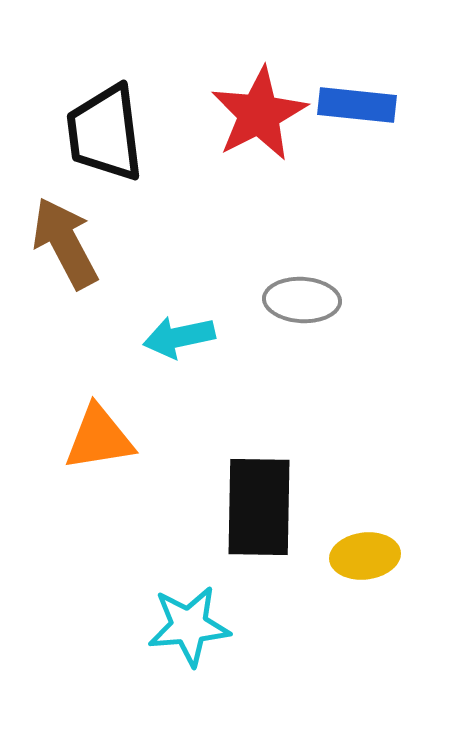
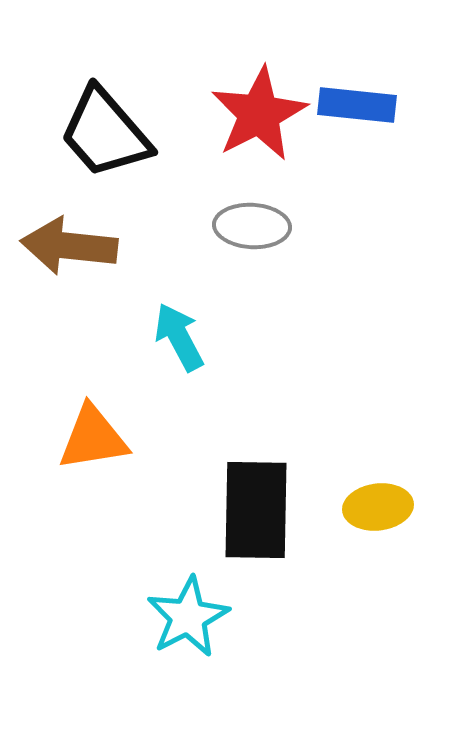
black trapezoid: rotated 34 degrees counterclockwise
brown arrow: moved 4 px right, 3 px down; rotated 56 degrees counterclockwise
gray ellipse: moved 50 px left, 74 px up
cyan arrow: rotated 74 degrees clockwise
orange triangle: moved 6 px left
black rectangle: moved 3 px left, 3 px down
yellow ellipse: moved 13 px right, 49 px up
cyan star: moved 1 px left, 9 px up; rotated 22 degrees counterclockwise
